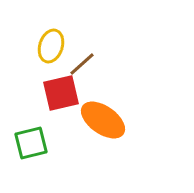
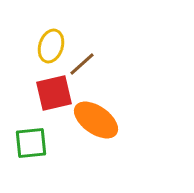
red square: moved 7 px left
orange ellipse: moved 7 px left
green square: rotated 8 degrees clockwise
